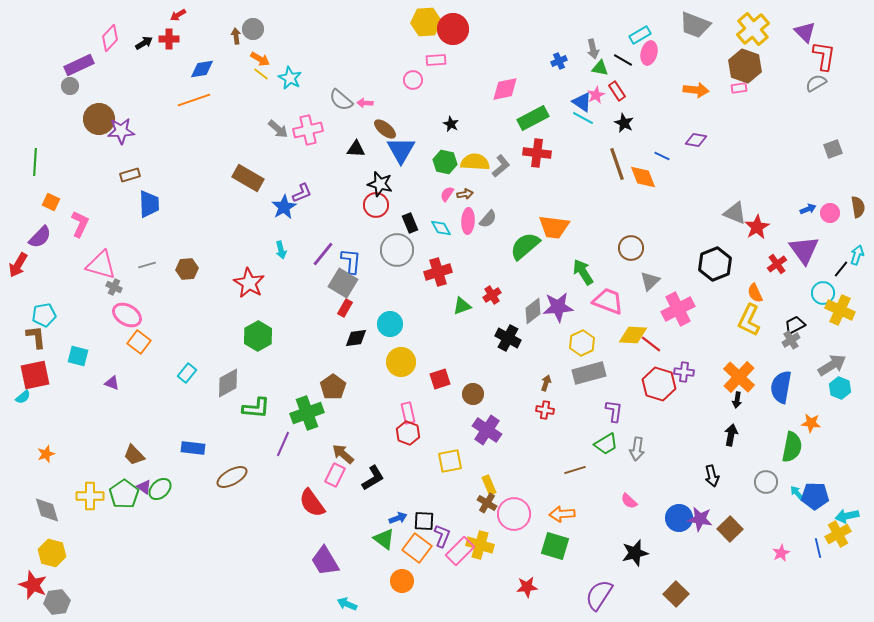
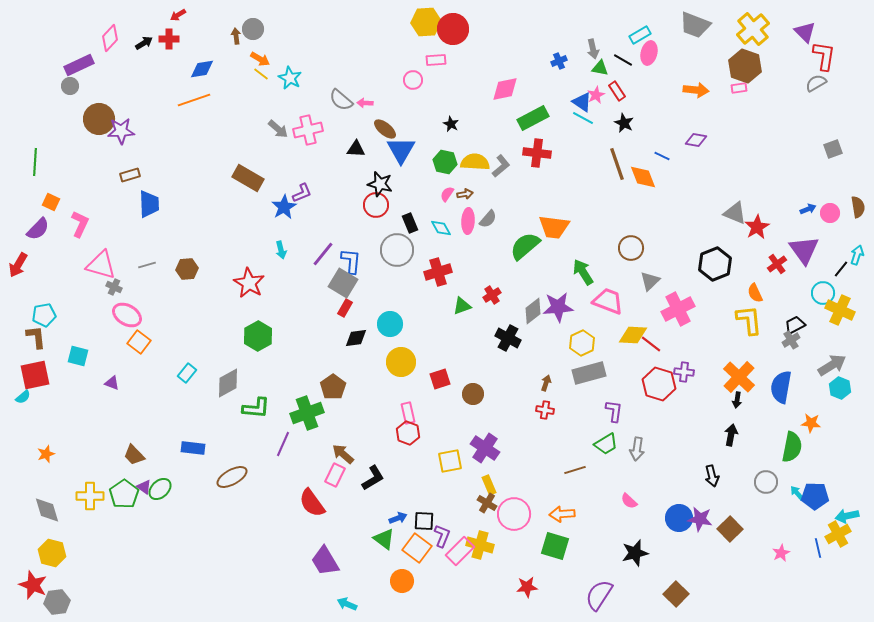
purple semicircle at (40, 237): moved 2 px left, 8 px up
yellow L-shape at (749, 320): rotated 148 degrees clockwise
purple cross at (487, 430): moved 2 px left, 18 px down
